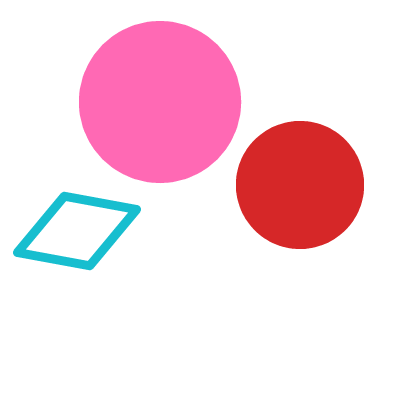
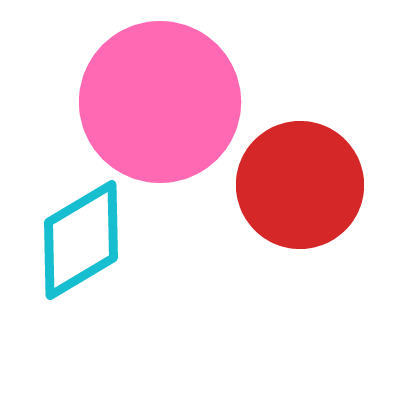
cyan diamond: moved 4 px right, 9 px down; rotated 41 degrees counterclockwise
